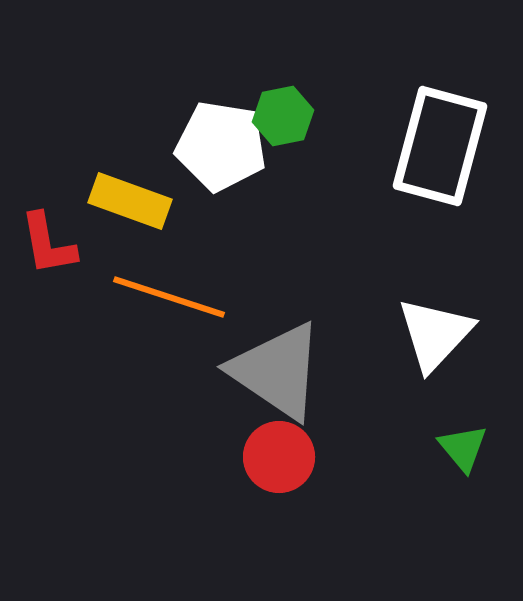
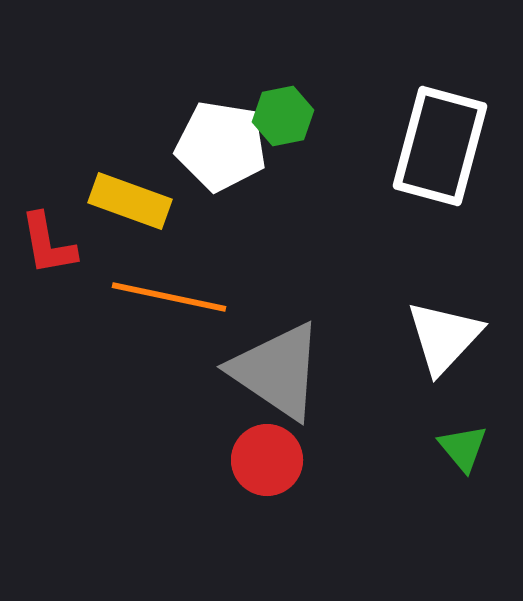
orange line: rotated 6 degrees counterclockwise
white triangle: moved 9 px right, 3 px down
red circle: moved 12 px left, 3 px down
